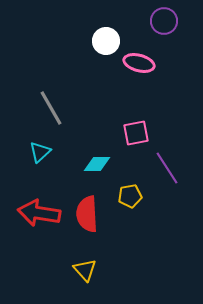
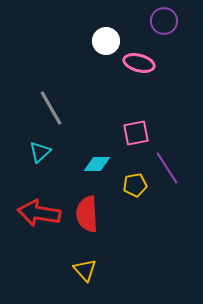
yellow pentagon: moved 5 px right, 11 px up
